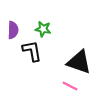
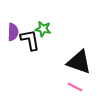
purple semicircle: moved 2 px down
black L-shape: moved 2 px left, 11 px up
pink line: moved 5 px right, 1 px down
